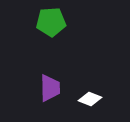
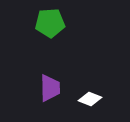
green pentagon: moved 1 px left, 1 px down
